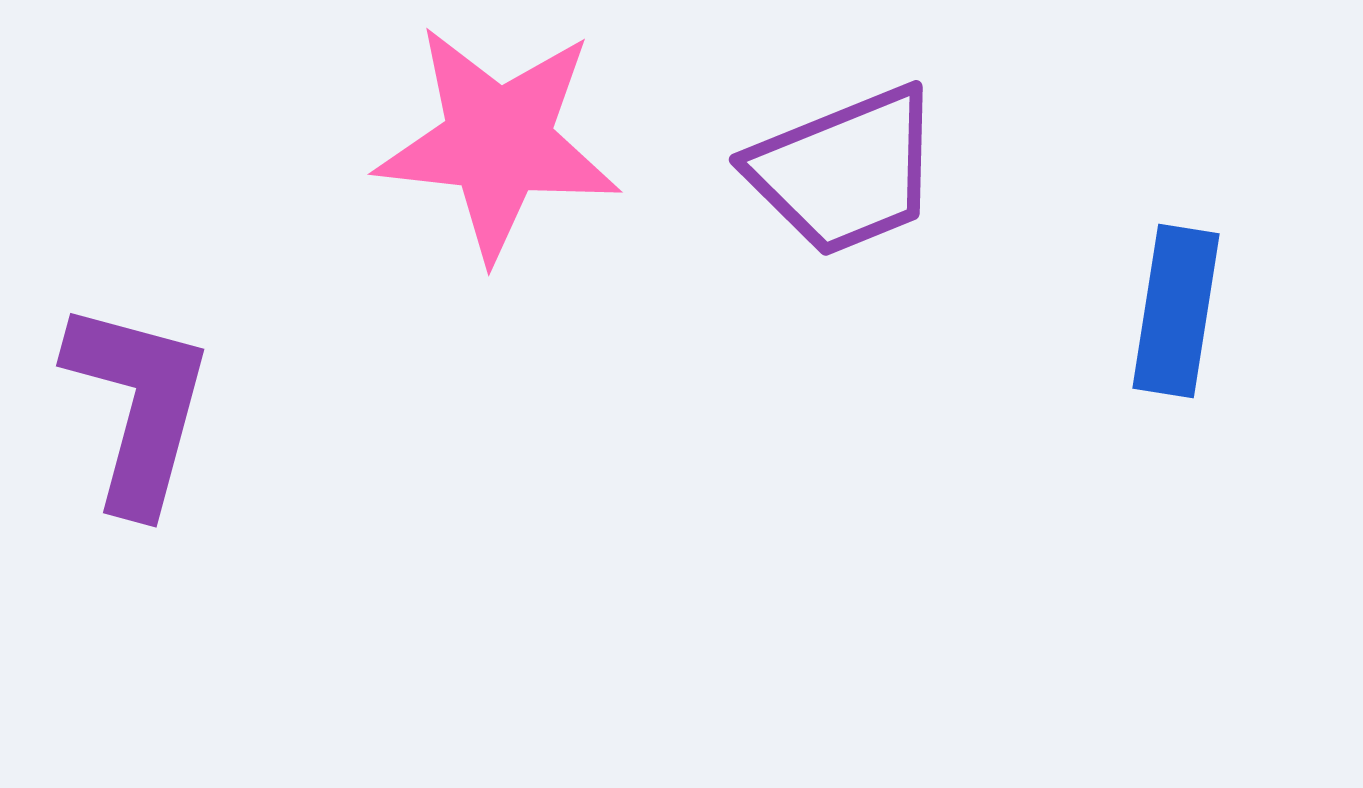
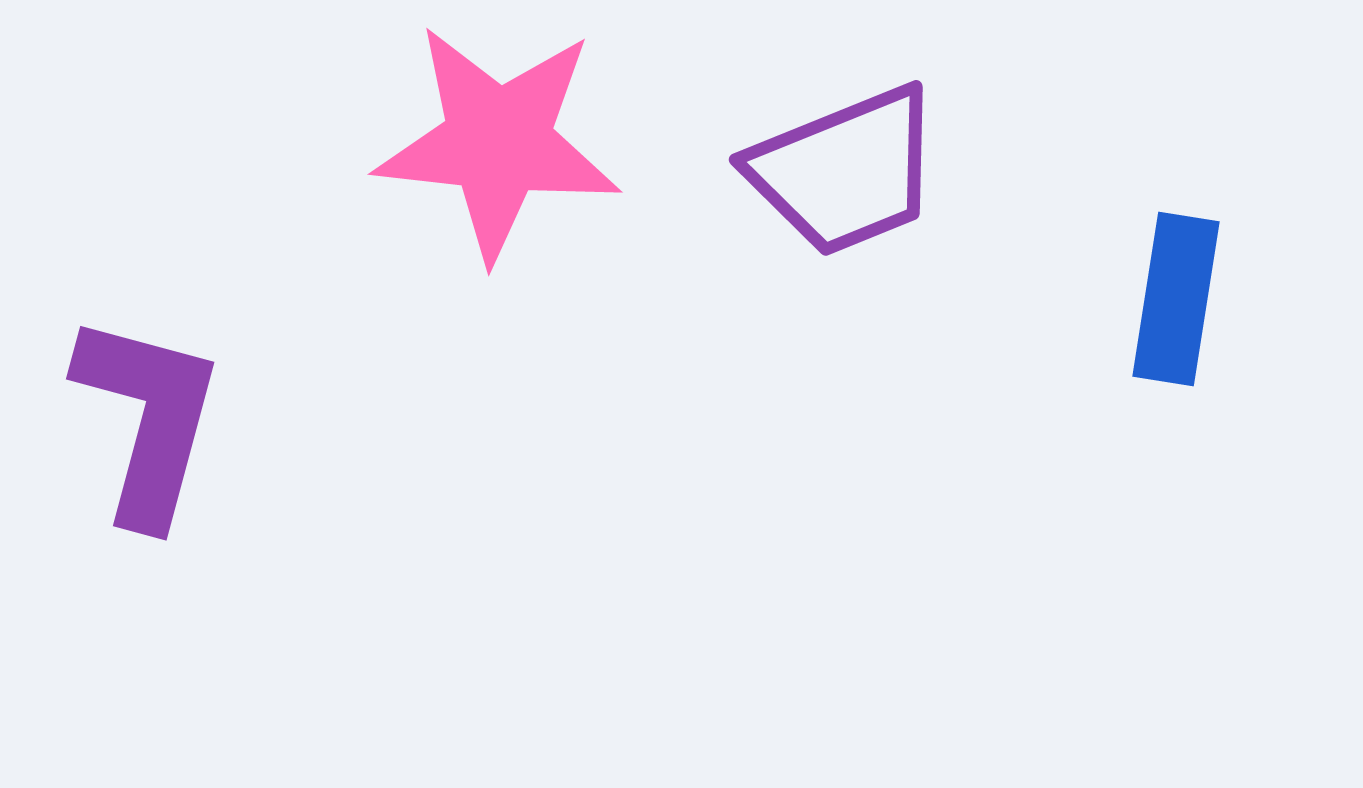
blue rectangle: moved 12 px up
purple L-shape: moved 10 px right, 13 px down
